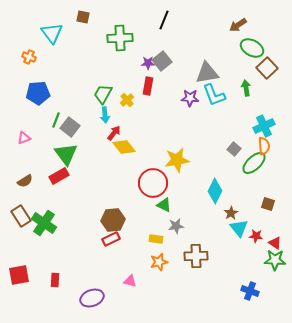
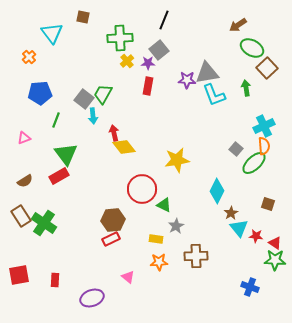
orange cross at (29, 57): rotated 24 degrees clockwise
gray square at (162, 61): moved 3 px left, 11 px up
blue pentagon at (38, 93): moved 2 px right
purple star at (190, 98): moved 3 px left, 18 px up
yellow cross at (127, 100): moved 39 px up
cyan arrow at (105, 115): moved 12 px left, 1 px down
gray square at (70, 127): moved 14 px right, 28 px up
red arrow at (114, 133): rotated 49 degrees counterclockwise
gray square at (234, 149): moved 2 px right
red circle at (153, 183): moved 11 px left, 6 px down
cyan diamond at (215, 191): moved 2 px right
gray star at (176, 226): rotated 21 degrees counterclockwise
orange star at (159, 262): rotated 12 degrees clockwise
pink triangle at (130, 281): moved 2 px left, 4 px up; rotated 24 degrees clockwise
blue cross at (250, 291): moved 4 px up
